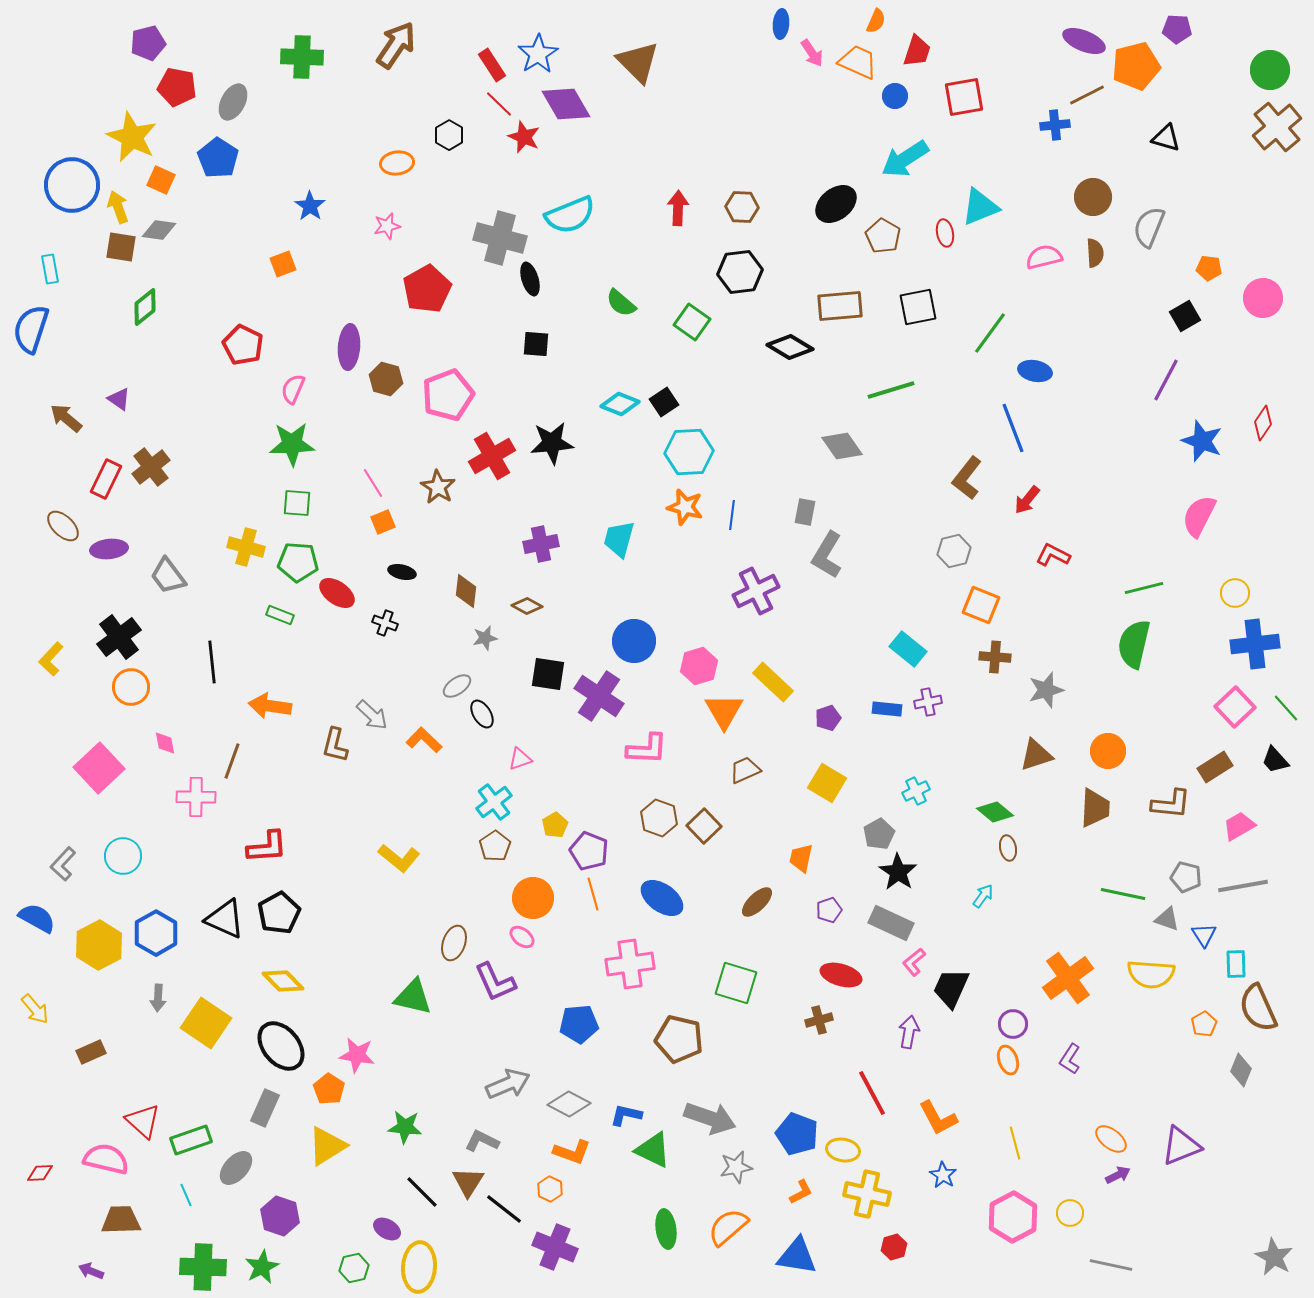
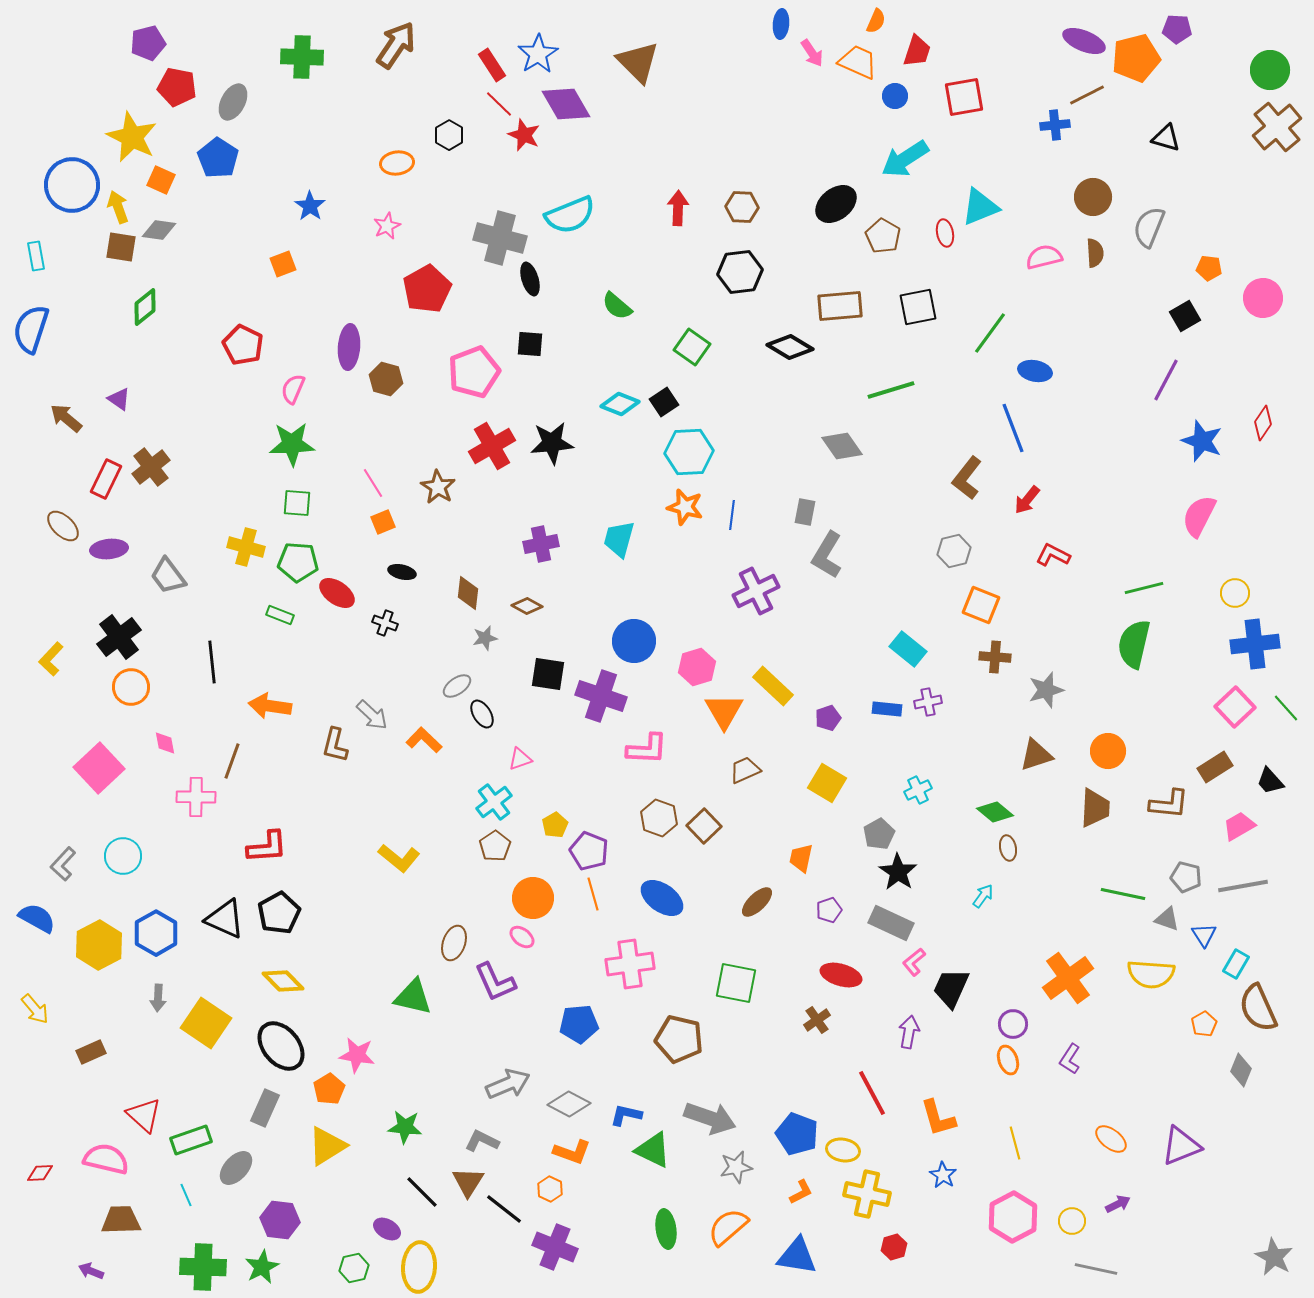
orange pentagon at (1136, 66): moved 8 px up
red star at (524, 137): moved 2 px up
pink star at (387, 226): rotated 12 degrees counterclockwise
cyan rectangle at (50, 269): moved 14 px left, 13 px up
green semicircle at (621, 303): moved 4 px left, 3 px down
green square at (692, 322): moved 25 px down
black square at (536, 344): moved 6 px left
pink pentagon at (448, 395): moved 26 px right, 23 px up
red cross at (492, 456): moved 10 px up
brown diamond at (466, 591): moved 2 px right, 2 px down
pink hexagon at (699, 666): moved 2 px left, 1 px down
yellow rectangle at (773, 682): moved 4 px down
purple cross at (599, 696): moved 2 px right; rotated 15 degrees counterclockwise
black trapezoid at (1275, 760): moved 5 px left, 21 px down
cyan cross at (916, 791): moved 2 px right, 1 px up
brown L-shape at (1171, 804): moved 2 px left
cyan rectangle at (1236, 964): rotated 32 degrees clockwise
green square at (736, 983): rotated 6 degrees counterclockwise
brown cross at (819, 1020): moved 2 px left; rotated 20 degrees counterclockwise
orange pentagon at (329, 1089): rotated 8 degrees clockwise
orange L-shape at (938, 1118): rotated 12 degrees clockwise
red triangle at (143, 1121): moved 1 px right, 6 px up
purple arrow at (1118, 1175): moved 29 px down
yellow circle at (1070, 1213): moved 2 px right, 8 px down
purple hexagon at (280, 1216): moved 4 px down; rotated 12 degrees counterclockwise
gray line at (1111, 1265): moved 15 px left, 4 px down
